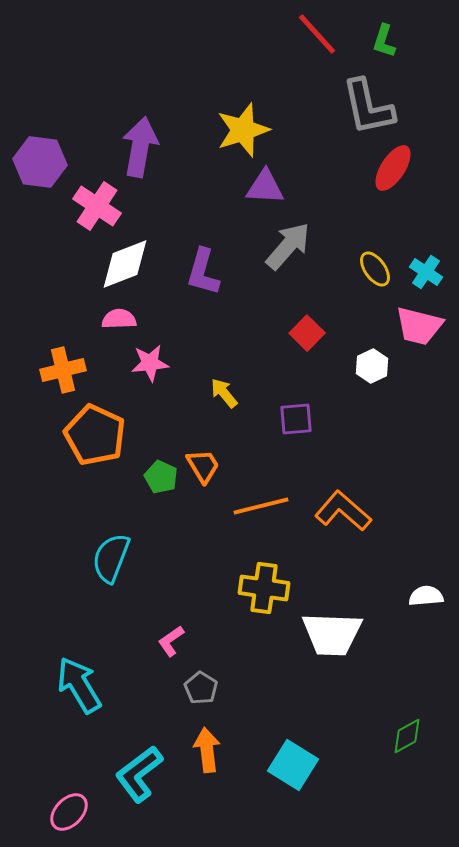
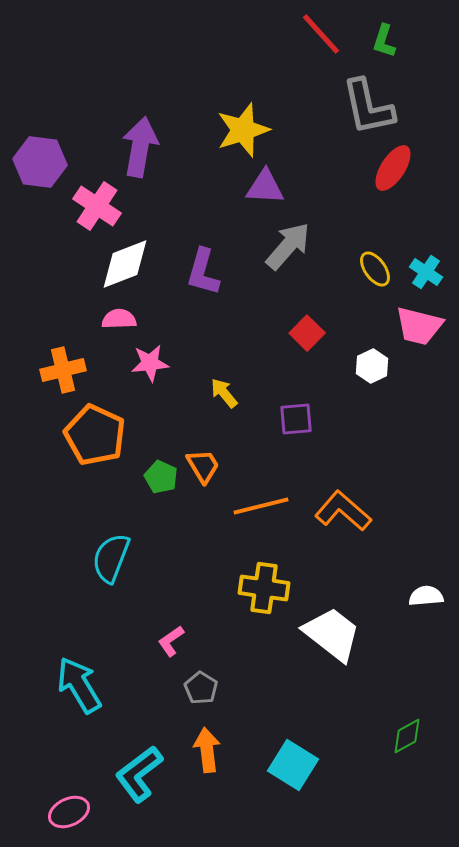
red line: moved 4 px right
white trapezoid: rotated 144 degrees counterclockwise
pink ellipse: rotated 21 degrees clockwise
